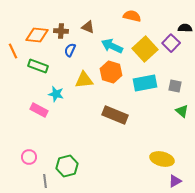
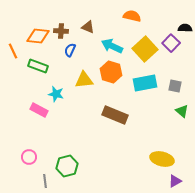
orange diamond: moved 1 px right, 1 px down
